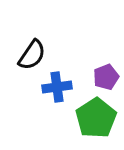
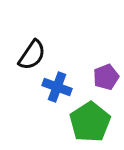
blue cross: rotated 28 degrees clockwise
green pentagon: moved 6 px left, 4 px down
